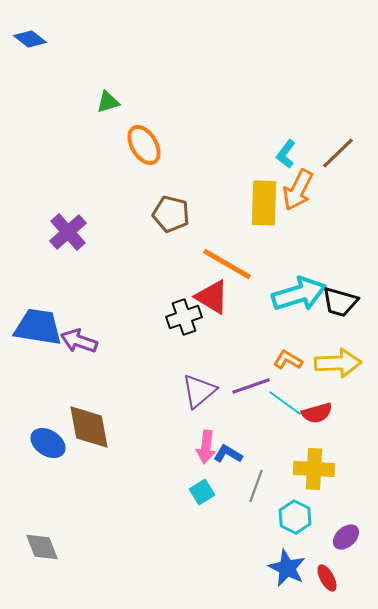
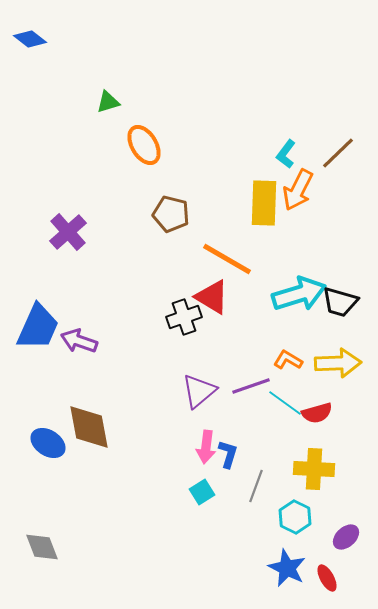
orange line: moved 5 px up
blue trapezoid: rotated 105 degrees clockwise
blue L-shape: rotated 76 degrees clockwise
